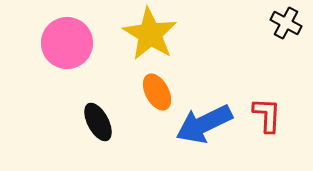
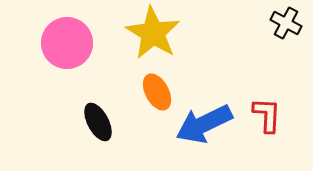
yellow star: moved 3 px right, 1 px up
